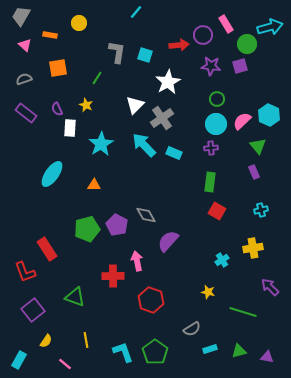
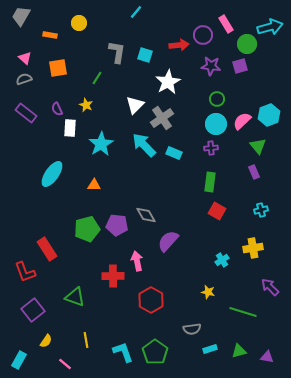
pink triangle at (25, 45): moved 13 px down
cyan hexagon at (269, 115): rotated 15 degrees clockwise
purple pentagon at (117, 225): rotated 20 degrees counterclockwise
red hexagon at (151, 300): rotated 10 degrees clockwise
gray semicircle at (192, 329): rotated 24 degrees clockwise
